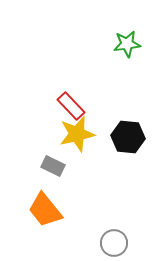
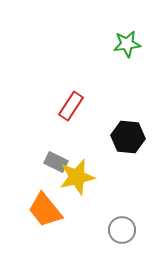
red rectangle: rotated 76 degrees clockwise
yellow star: moved 43 px down
gray rectangle: moved 3 px right, 4 px up
gray circle: moved 8 px right, 13 px up
